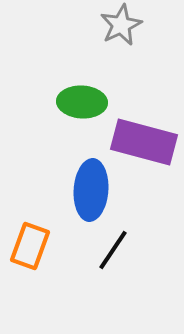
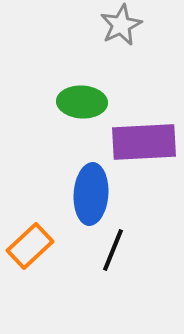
purple rectangle: rotated 18 degrees counterclockwise
blue ellipse: moved 4 px down
orange rectangle: rotated 27 degrees clockwise
black line: rotated 12 degrees counterclockwise
